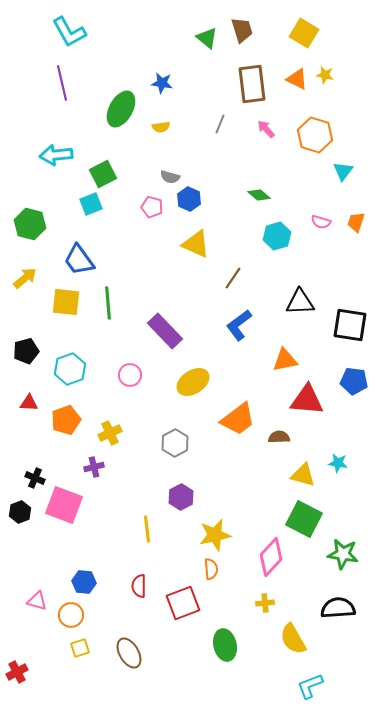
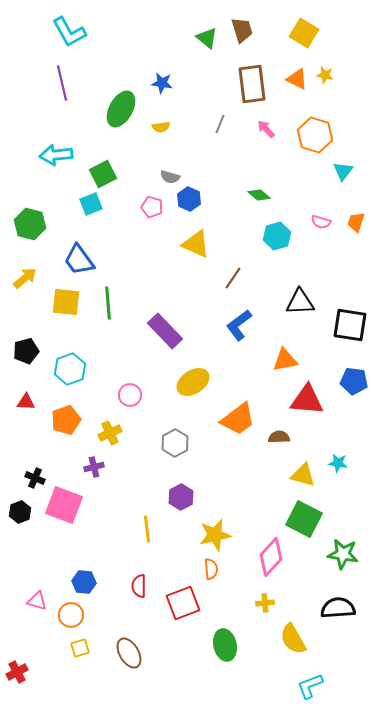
pink circle at (130, 375): moved 20 px down
red triangle at (29, 403): moved 3 px left, 1 px up
